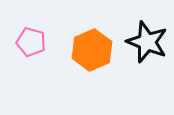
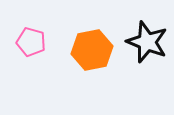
orange hexagon: rotated 12 degrees clockwise
